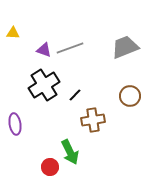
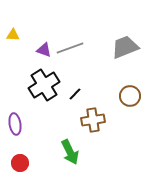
yellow triangle: moved 2 px down
black line: moved 1 px up
red circle: moved 30 px left, 4 px up
